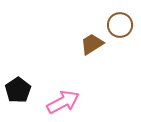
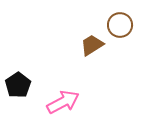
brown trapezoid: moved 1 px down
black pentagon: moved 5 px up
